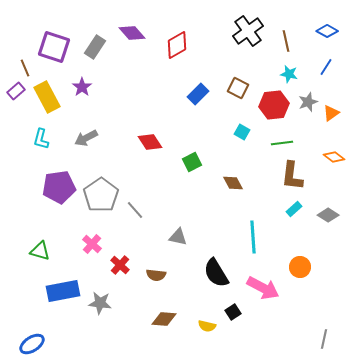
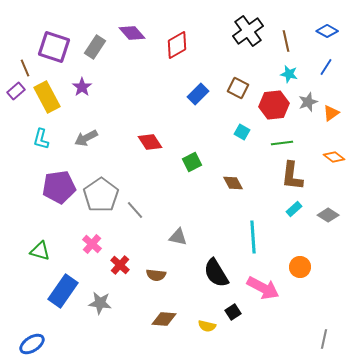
blue rectangle at (63, 291): rotated 44 degrees counterclockwise
